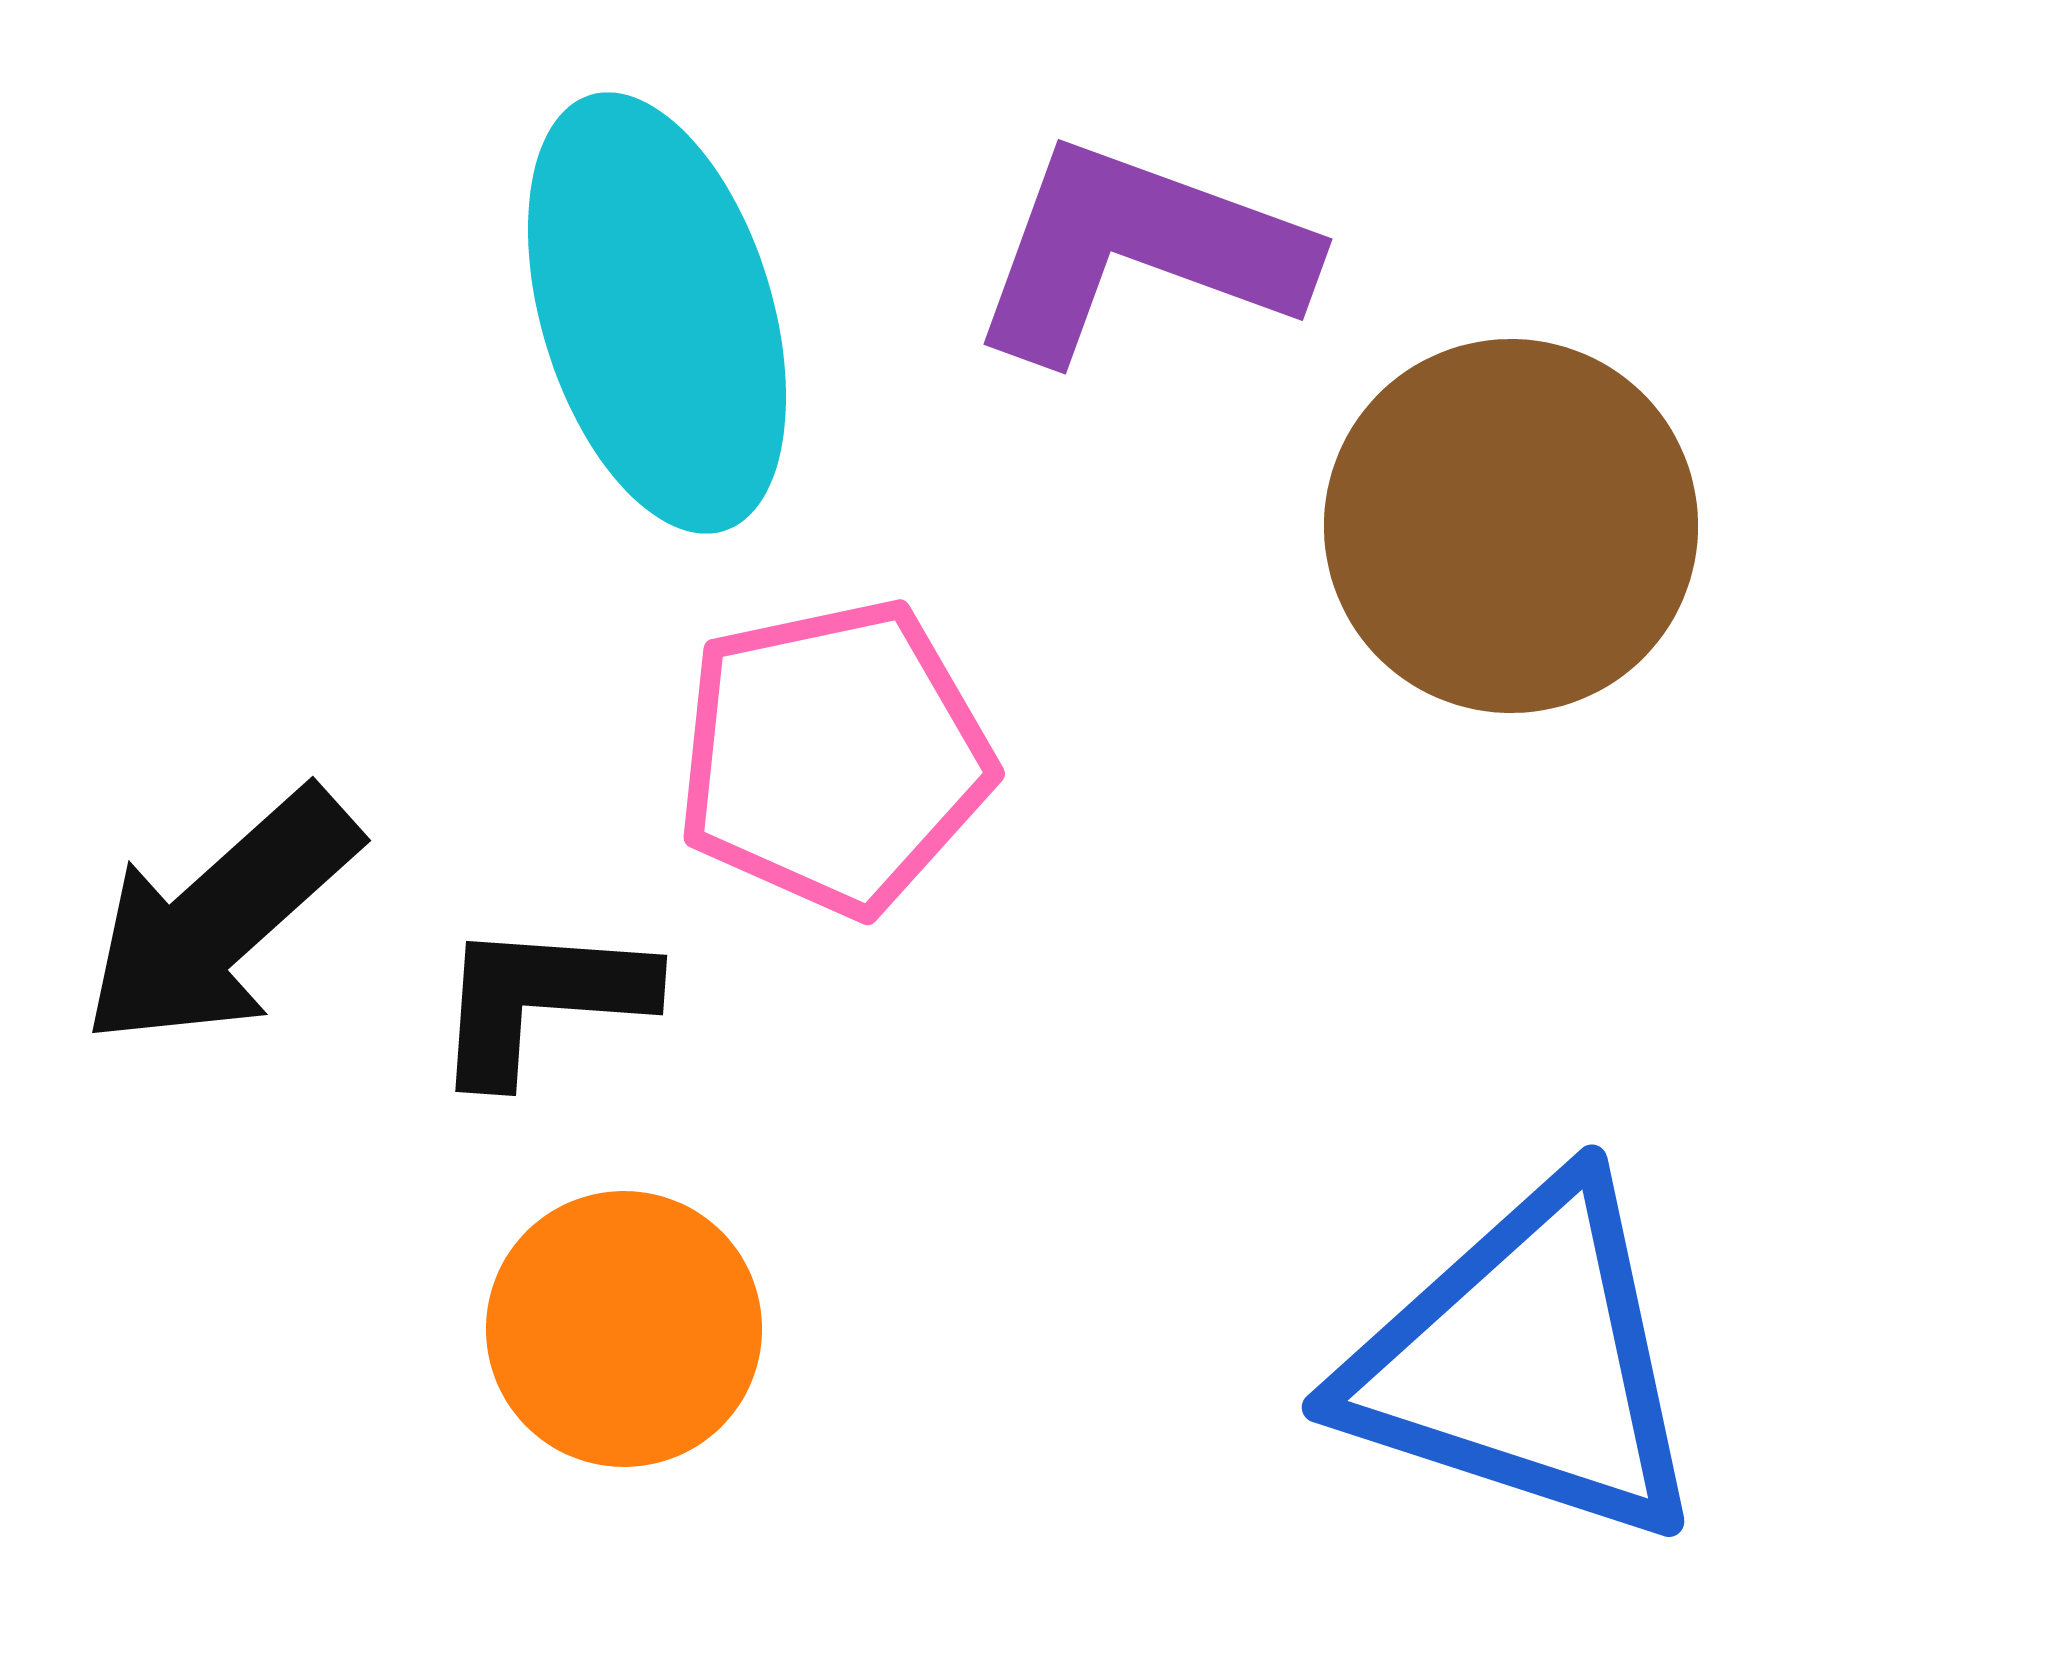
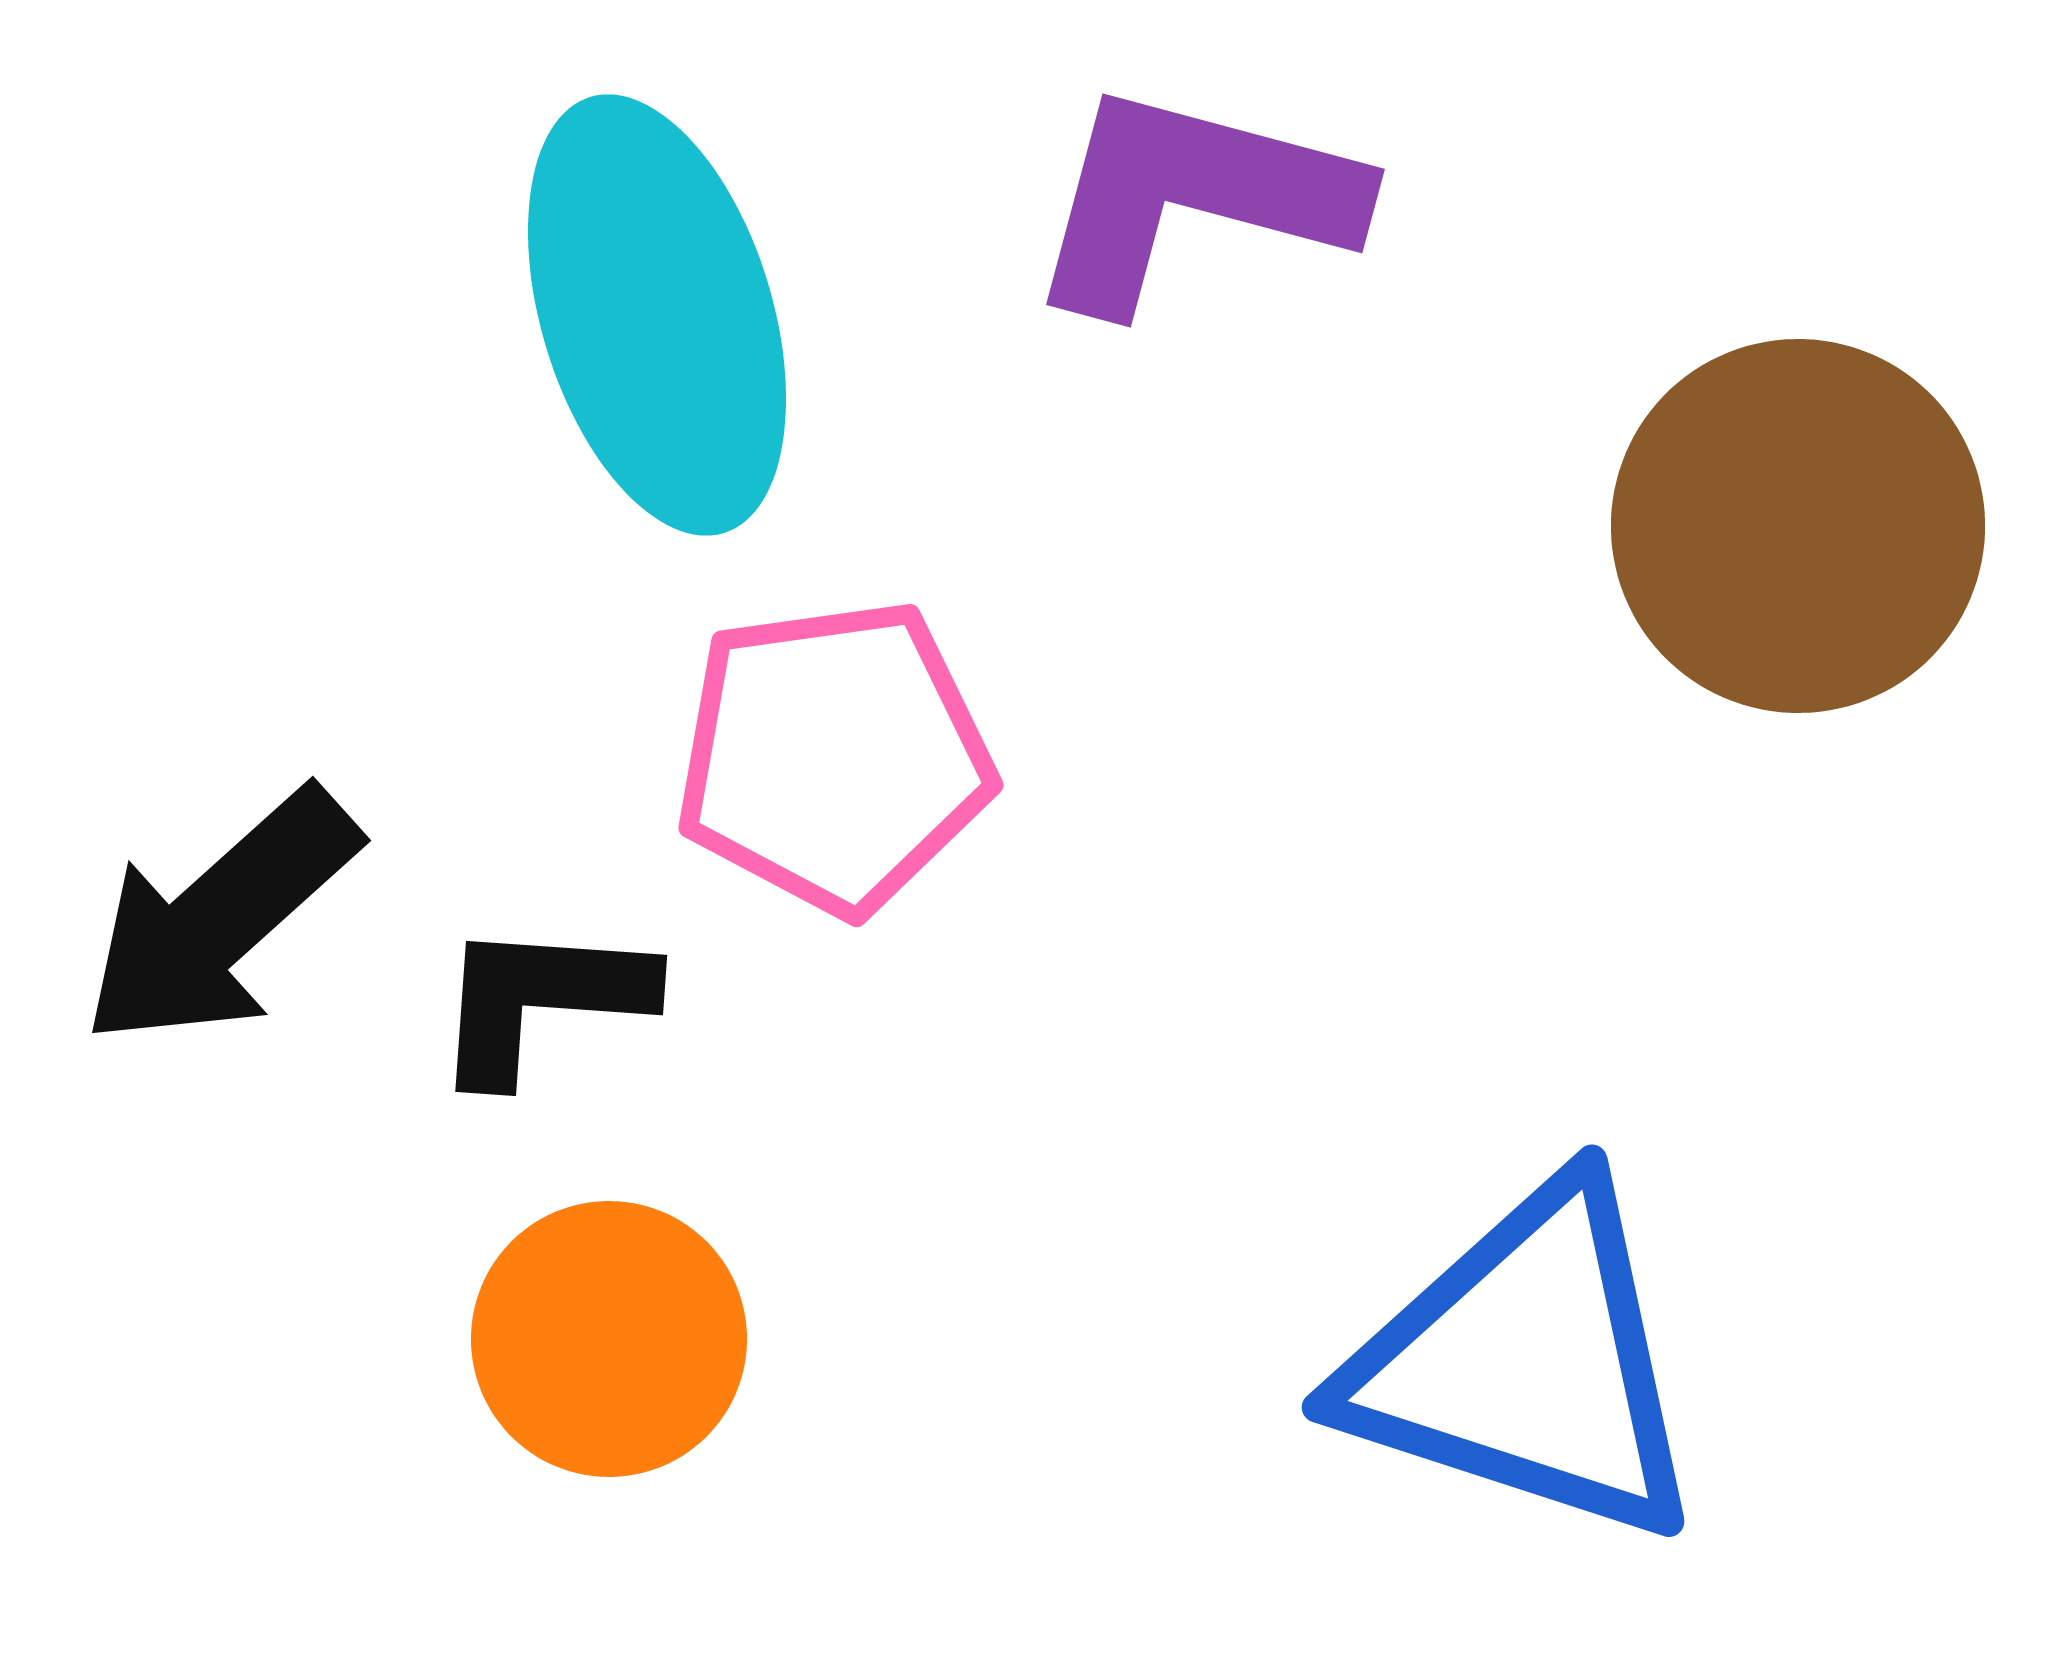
purple L-shape: moved 54 px right, 53 px up; rotated 5 degrees counterclockwise
cyan ellipse: moved 2 px down
brown circle: moved 287 px right
pink pentagon: rotated 4 degrees clockwise
orange circle: moved 15 px left, 10 px down
